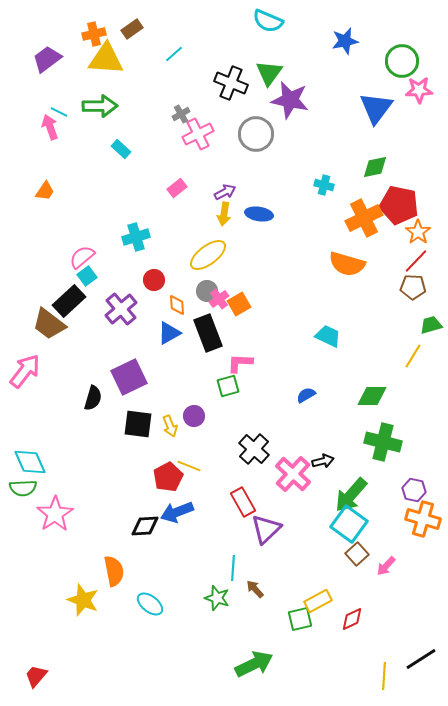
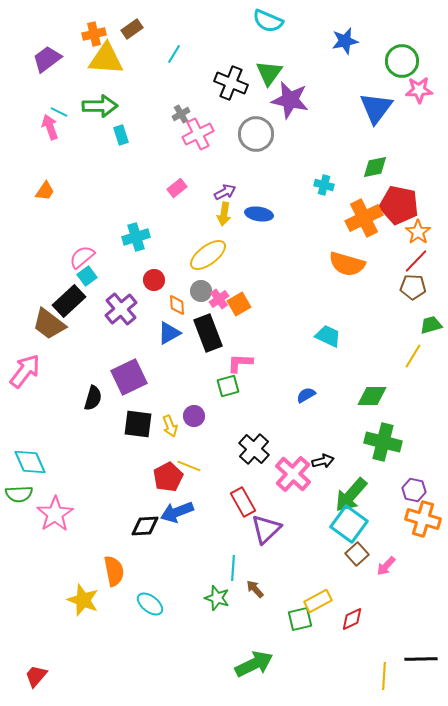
cyan line at (174, 54): rotated 18 degrees counterclockwise
cyan rectangle at (121, 149): moved 14 px up; rotated 30 degrees clockwise
gray circle at (207, 291): moved 6 px left
green semicircle at (23, 488): moved 4 px left, 6 px down
black line at (421, 659): rotated 32 degrees clockwise
